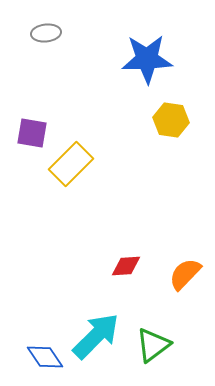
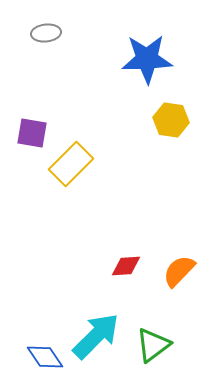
orange semicircle: moved 6 px left, 3 px up
